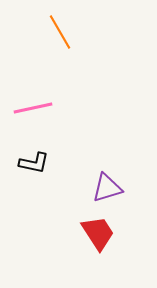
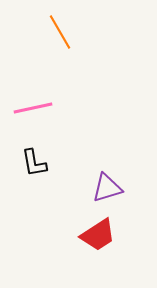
black L-shape: rotated 68 degrees clockwise
red trapezoid: moved 2 px down; rotated 90 degrees clockwise
